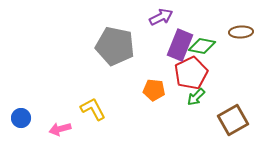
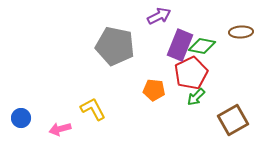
purple arrow: moved 2 px left, 1 px up
